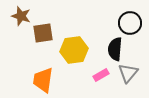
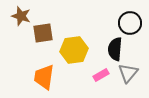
orange trapezoid: moved 1 px right, 3 px up
